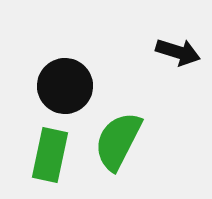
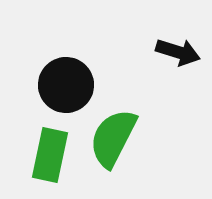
black circle: moved 1 px right, 1 px up
green semicircle: moved 5 px left, 3 px up
